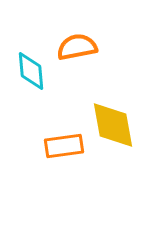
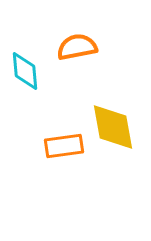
cyan diamond: moved 6 px left
yellow diamond: moved 2 px down
